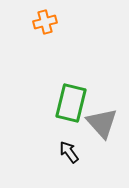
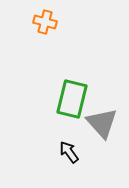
orange cross: rotated 30 degrees clockwise
green rectangle: moved 1 px right, 4 px up
